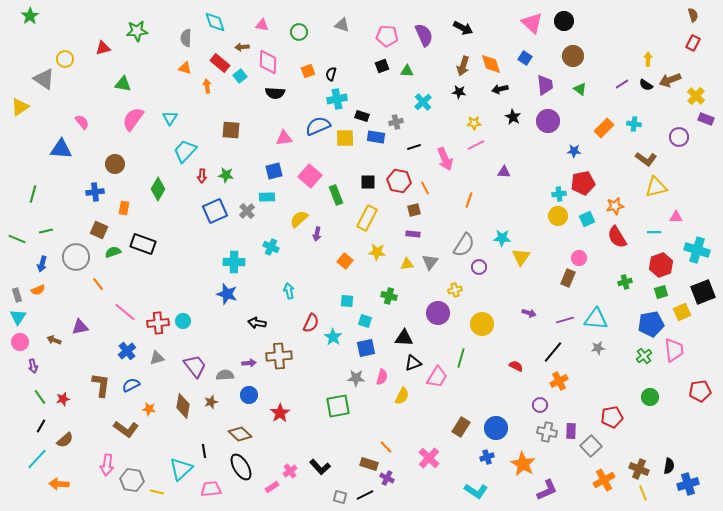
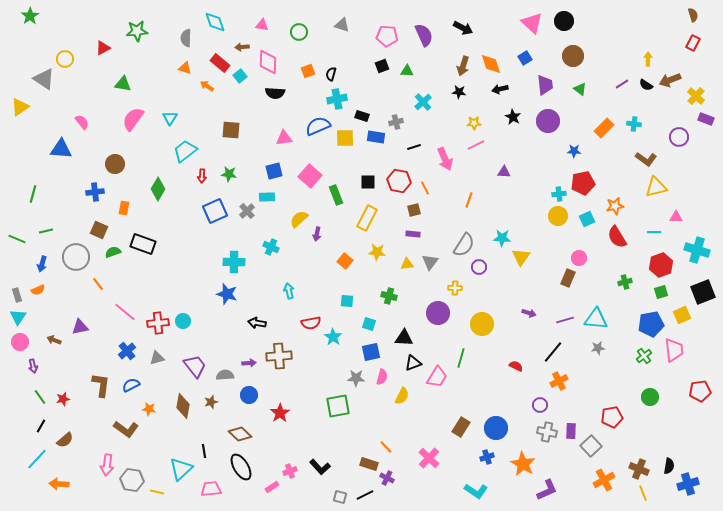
red triangle at (103, 48): rotated 14 degrees counterclockwise
blue square at (525, 58): rotated 24 degrees clockwise
orange arrow at (207, 86): rotated 48 degrees counterclockwise
cyan trapezoid at (185, 151): rotated 10 degrees clockwise
green star at (226, 175): moved 3 px right, 1 px up
yellow cross at (455, 290): moved 2 px up; rotated 16 degrees clockwise
yellow square at (682, 312): moved 3 px down
cyan square at (365, 321): moved 4 px right, 3 px down
red semicircle at (311, 323): rotated 54 degrees clockwise
blue square at (366, 348): moved 5 px right, 4 px down
pink cross at (290, 471): rotated 16 degrees clockwise
